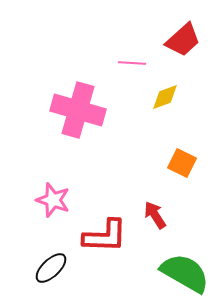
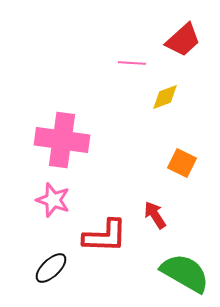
pink cross: moved 16 px left, 30 px down; rotated 8 degrees counterclockwise
